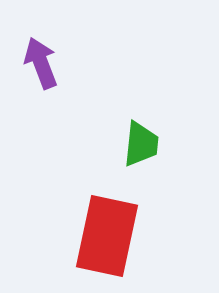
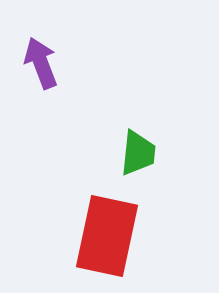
green trapezoid: moved 3 px left, 9 px down
